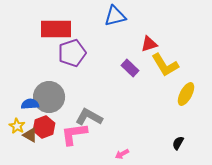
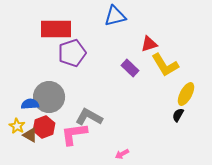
black semicircle: moved 28 px up
